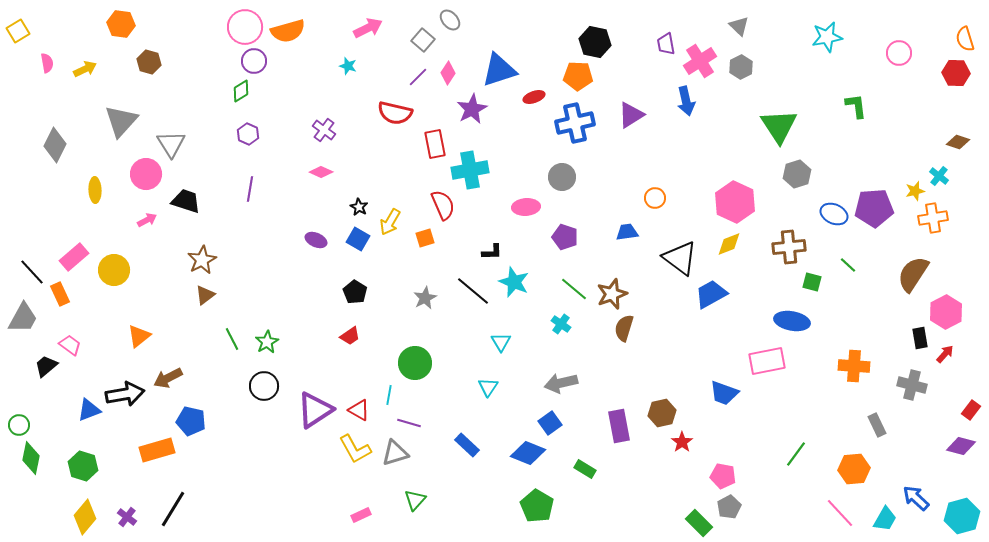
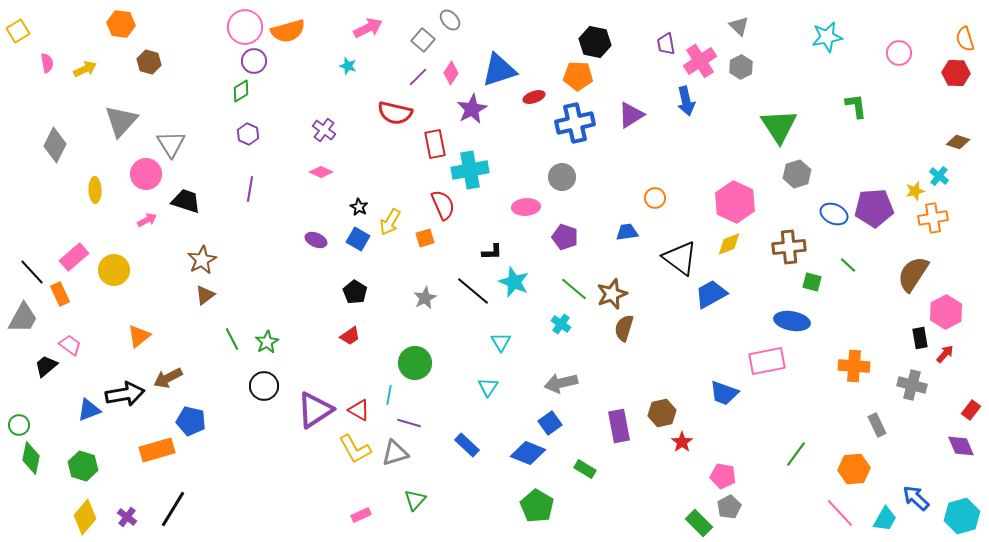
pink diamond at (448, 73): moved 3 px right
purple diamond at (961, 446): rotated 52 degrees clockwise
